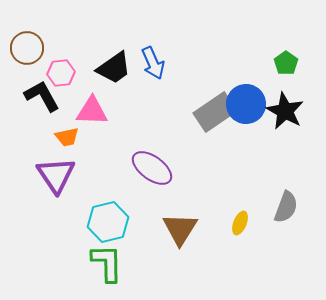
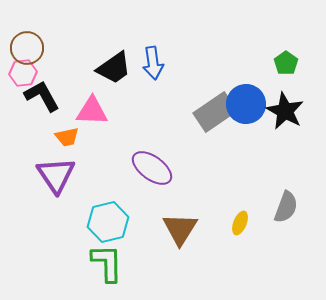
blue arrow: rotated 16 degrees clockwise
pink hexagon: moved 38 px left
